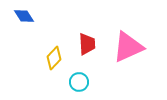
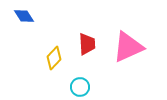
cyan circle: moved 1 px right, 5 px down
